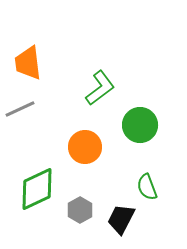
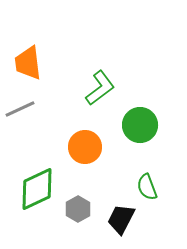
gray hexagon: moved 2 px left, 1 px up
